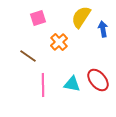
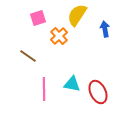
yellow semicircle: moved 4 px left, 2 px up
blue arrow: moved 2 px right
orange cross: moved 6 px up
red ellipse: moved 12 px down; rotated 15 degrees clockwise
pink line: moved 1 px right, 4 px down
